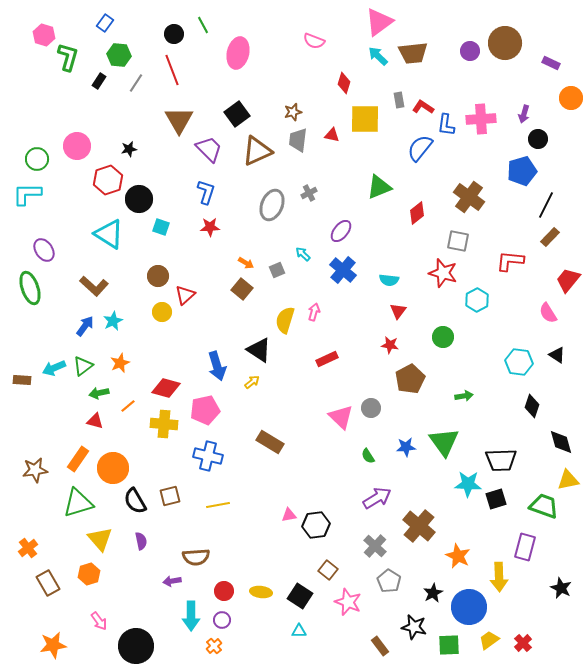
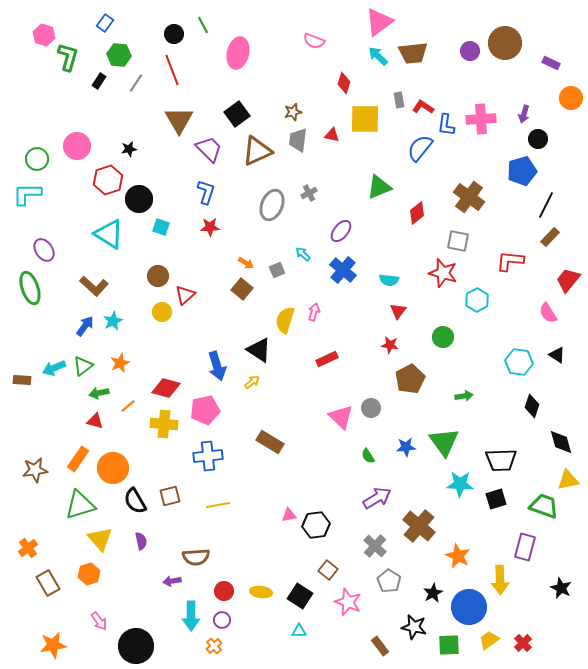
blue cross at (208, 456): rotated 20 degrees counterclockwise
cyan star at (468, 484): moved 8 px left
green triangle at (78, 503): moved 2 px right, 2 px down
yellow arrow at (499, 577): moved 1 px right, 3 px down
